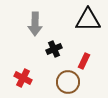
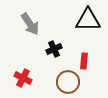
gray arrow: moved 5 px left; rotated 35 degrees counterclockwise
red rectangle: rotated 21 degrees counterclockwise
